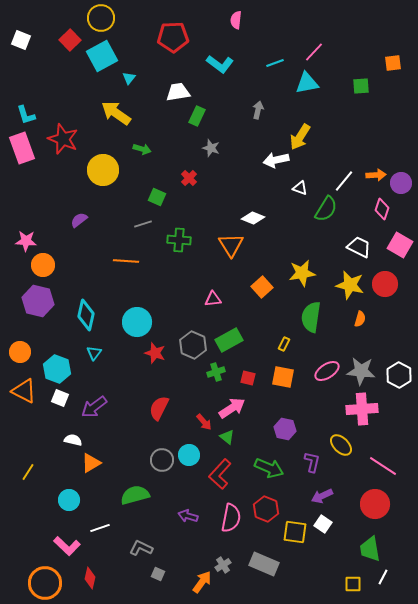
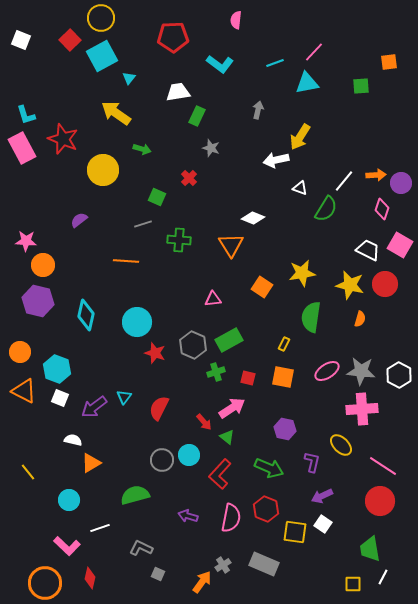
orange square at (393, 63): moved 4 px left, 1 px up
pink rectangle at (22, 148): rotated 8 degrees counterclockwise
white trapezoid at (359, 247): moved 9 px right, 3 px down
orange square at (262, 287): rotated 15 degrees counterclockwise
cyan triangle at (94, 353): moved 30 px right, 44 px down
yellow line at (28, 472): rotated 72 degrees counterclockwise
red circle at (375, 504): moved 5 px right, 3 px up
